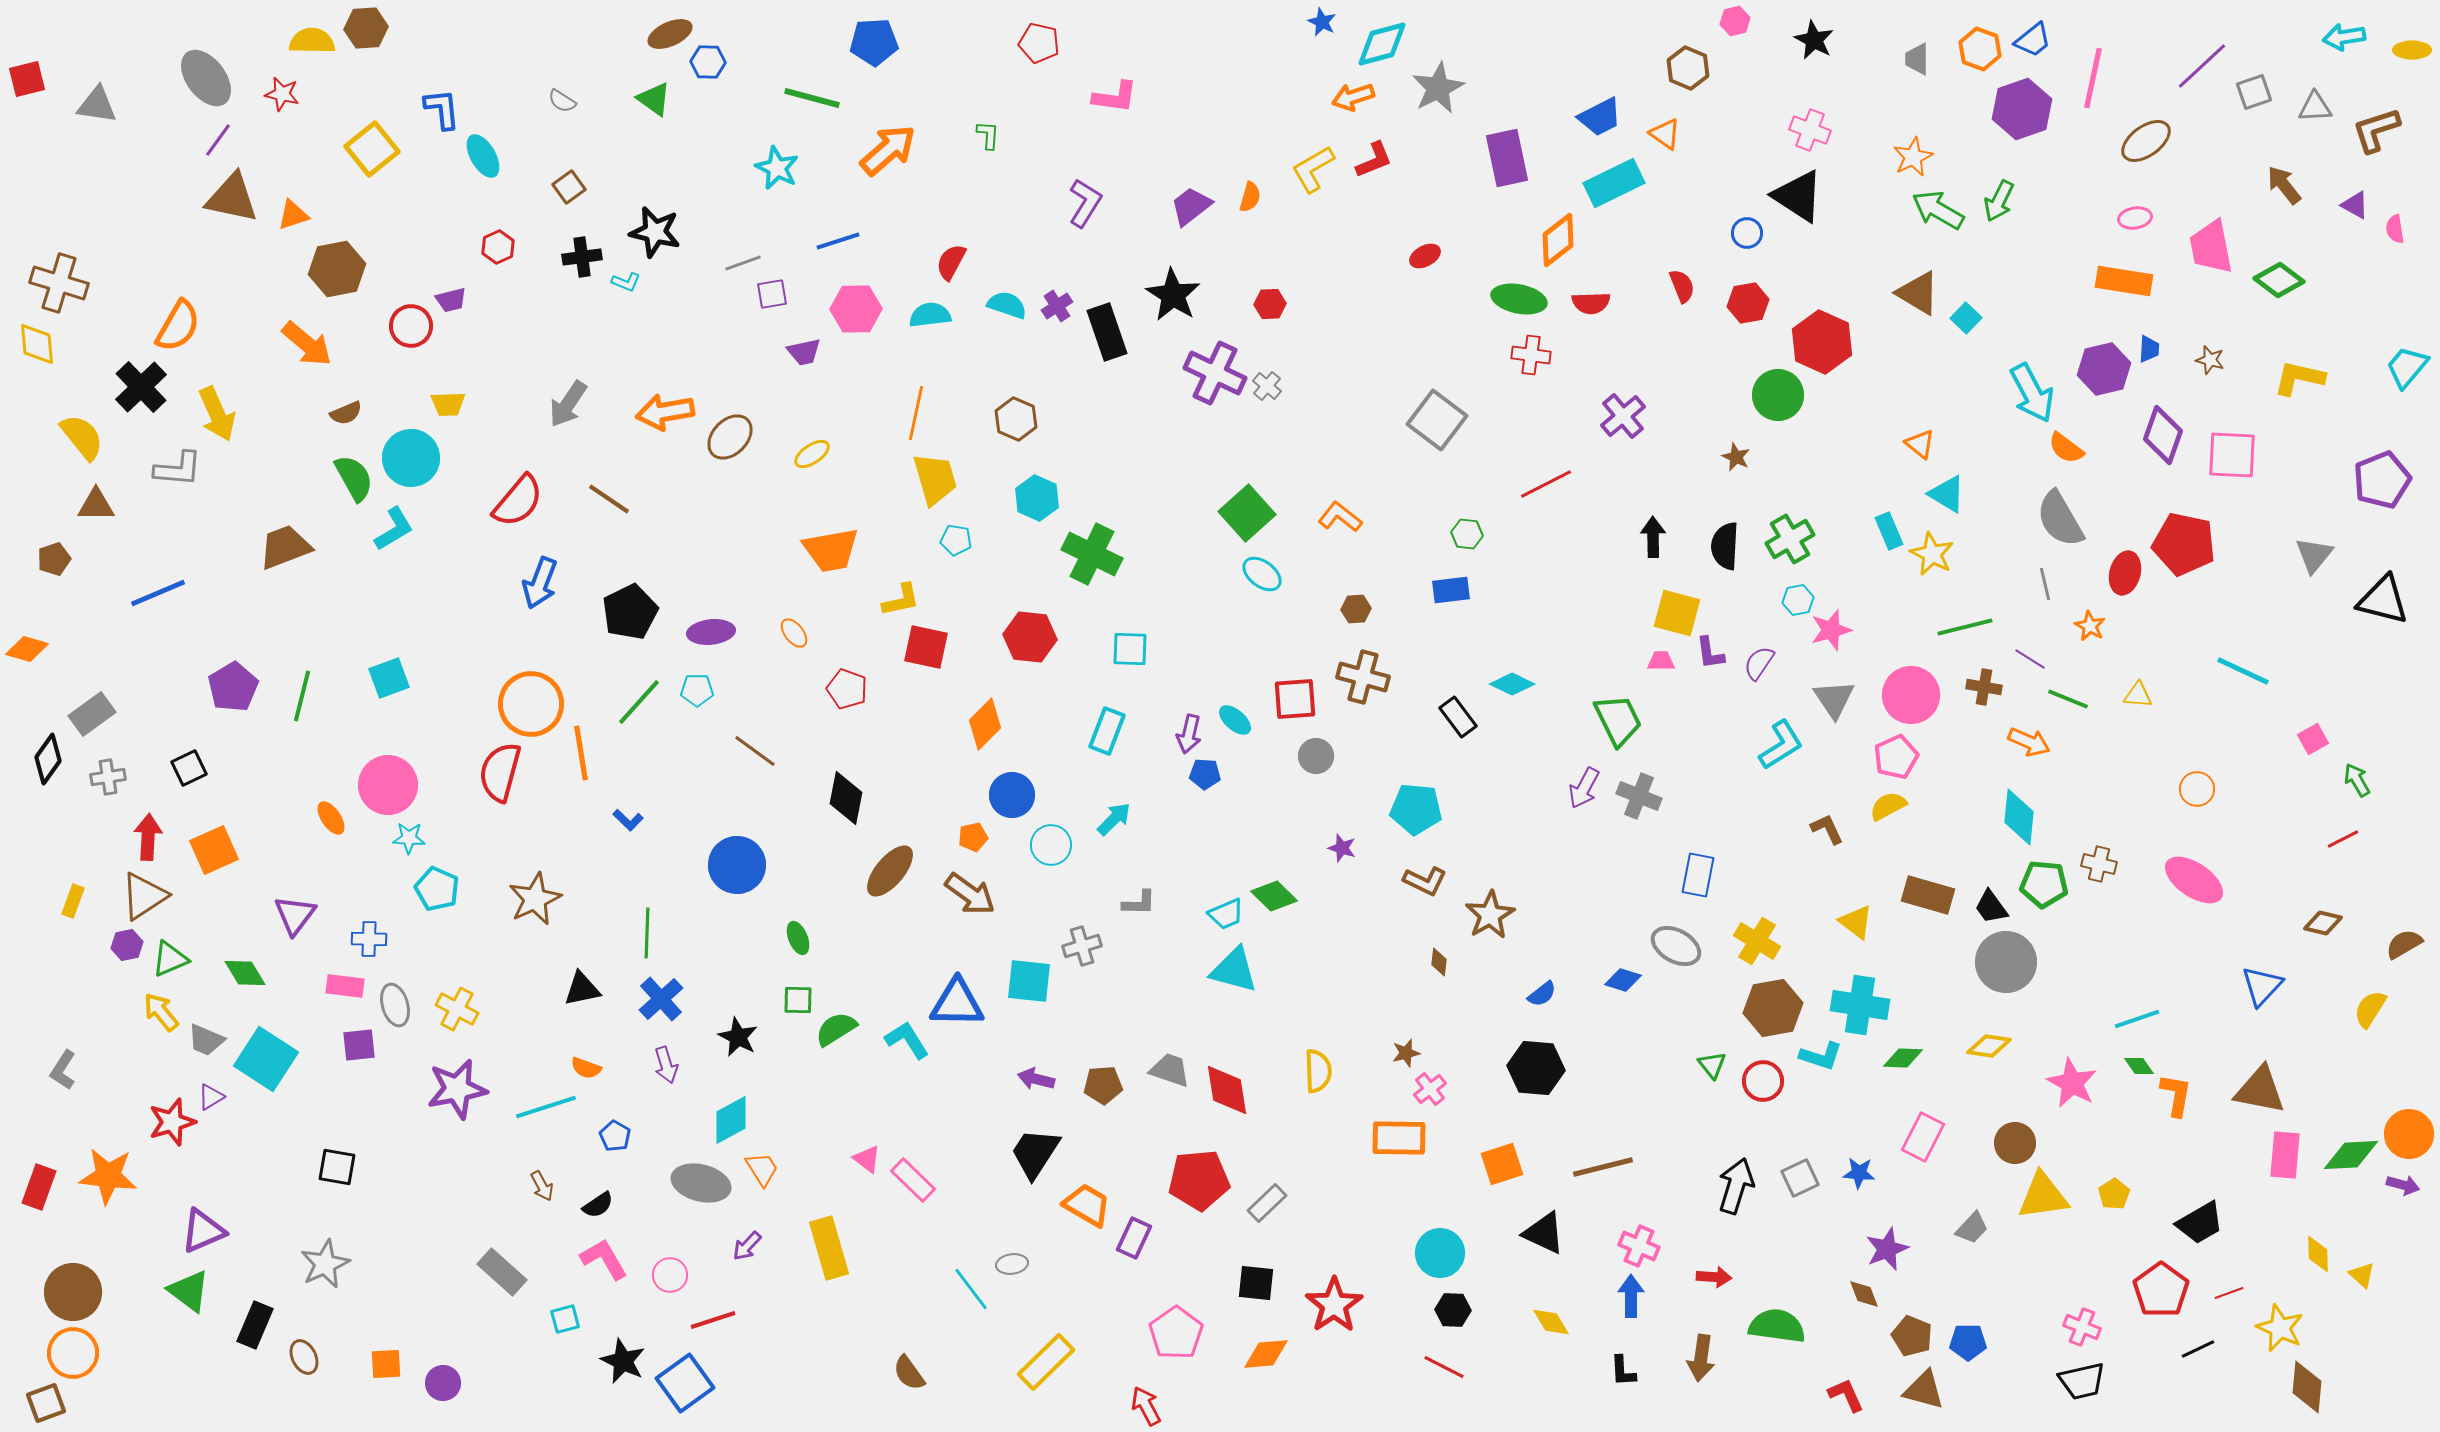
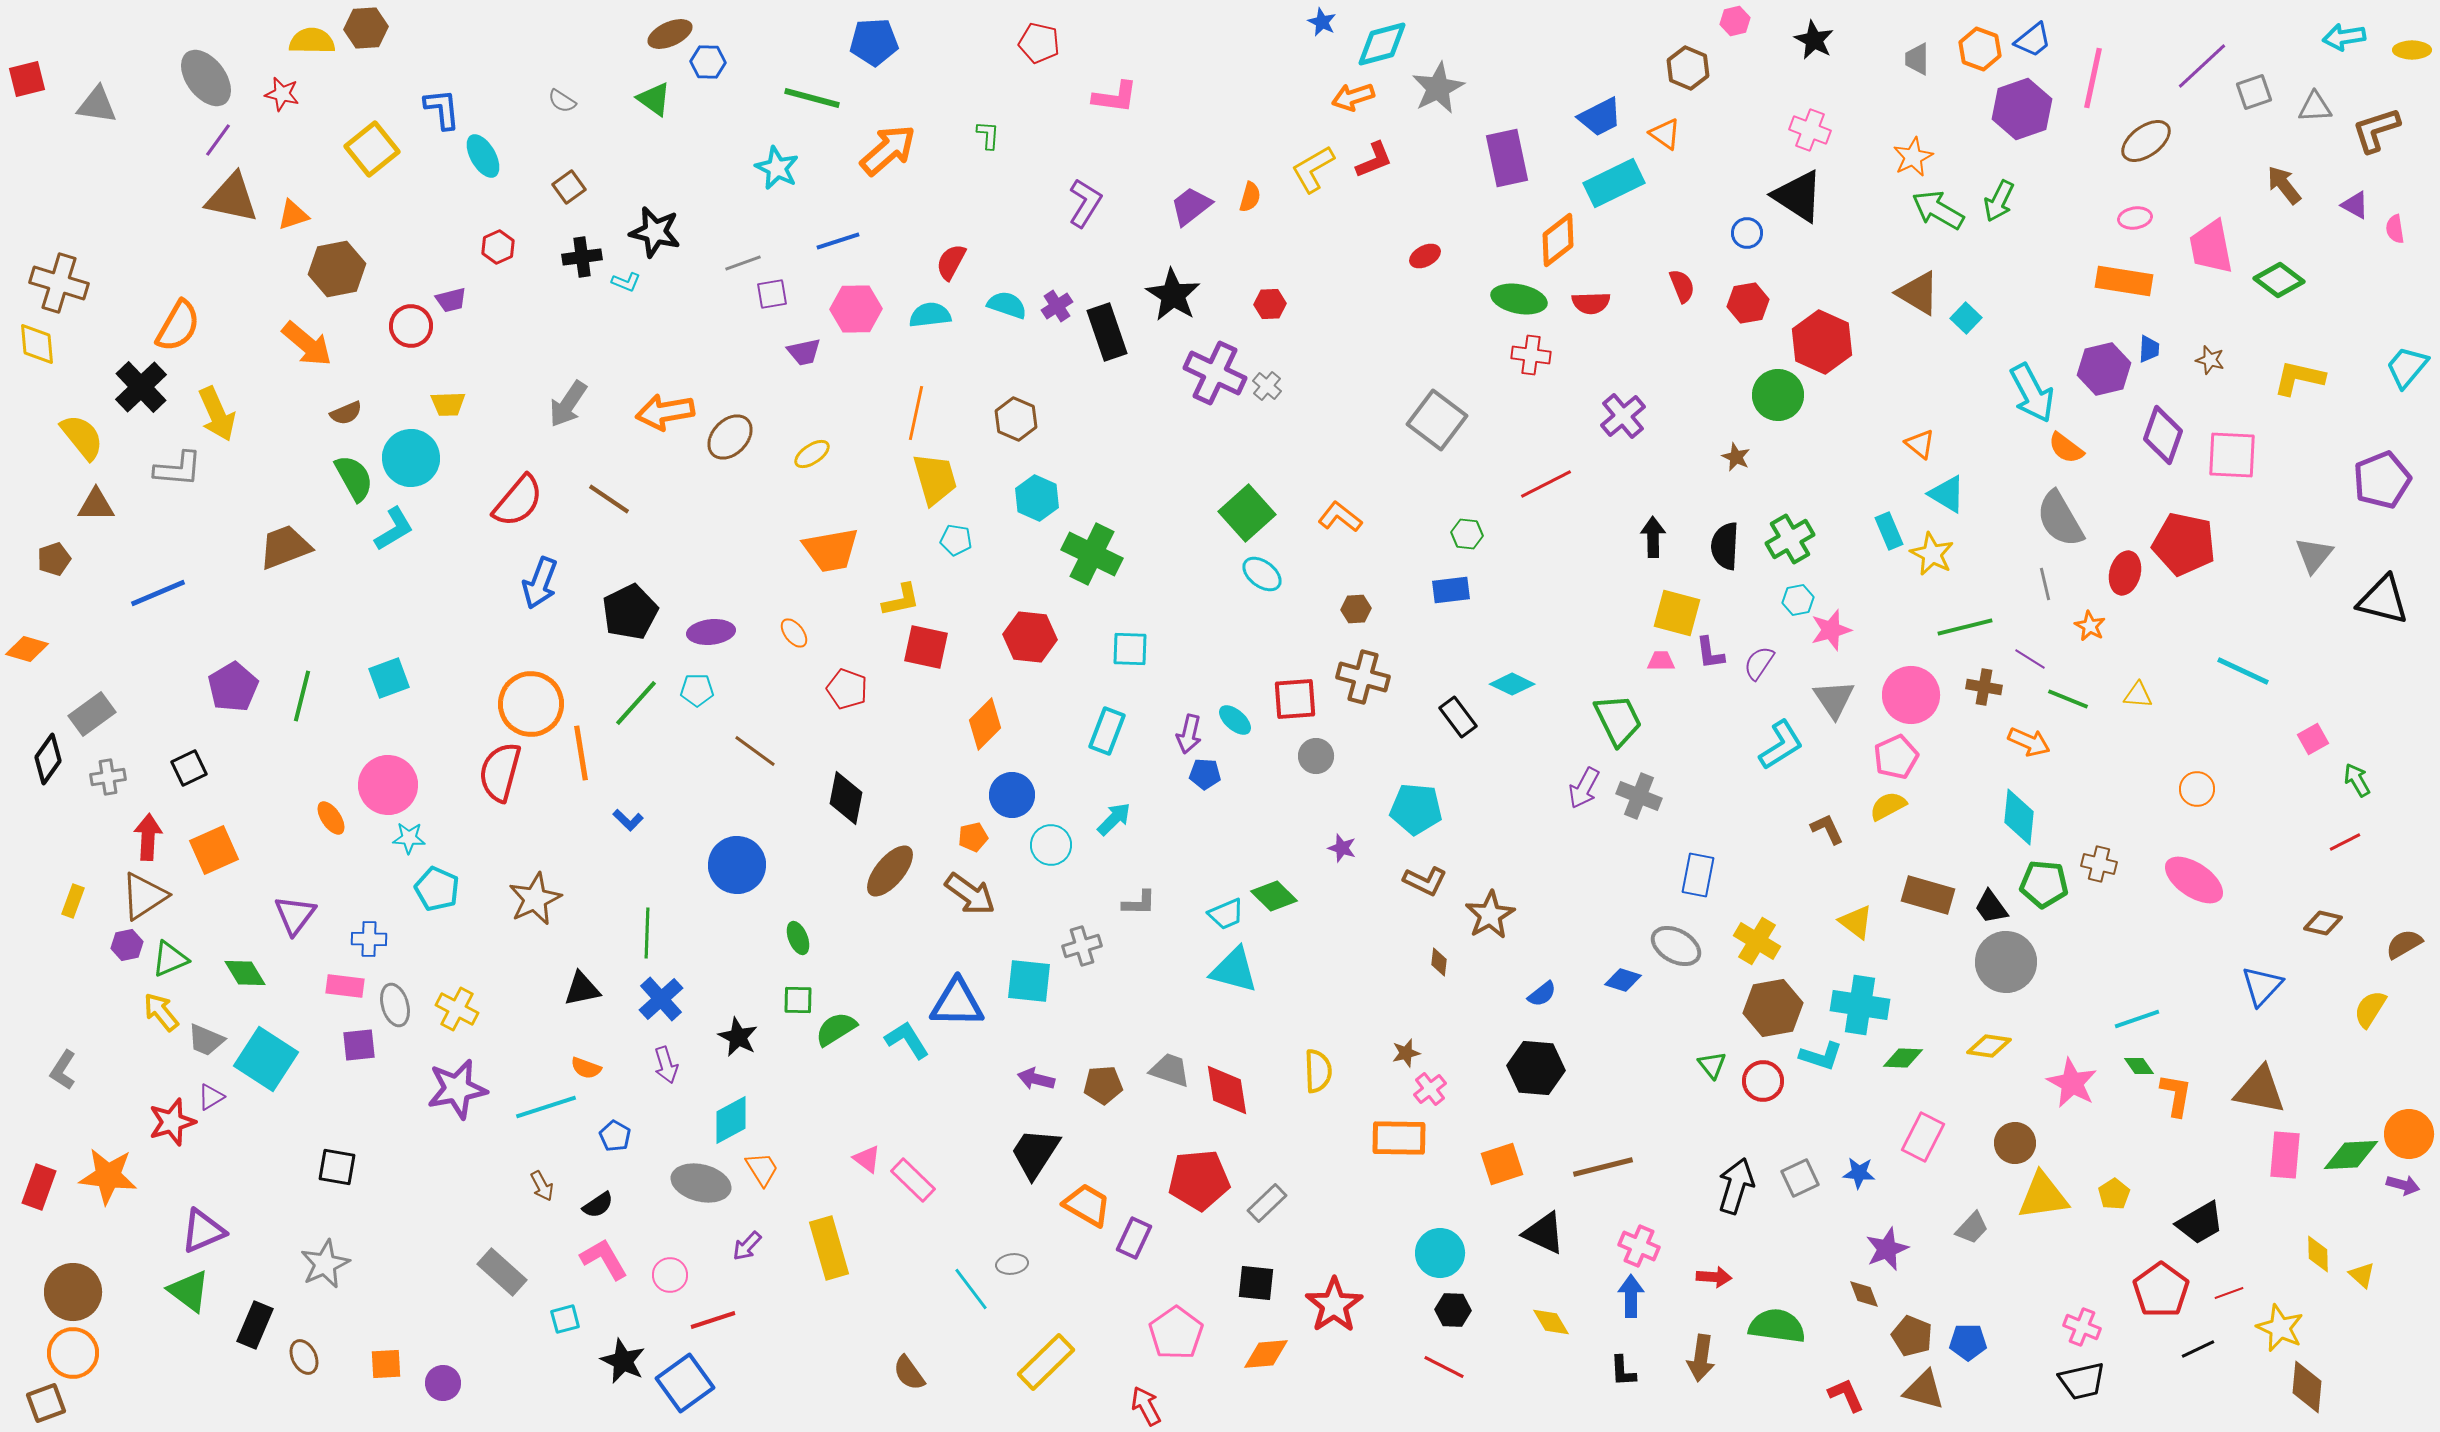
green line at (639, 702): moved 3 px left, 1 px down
red line at (2343, 839): moved 2 px right, 3 px down
